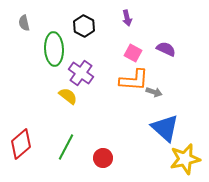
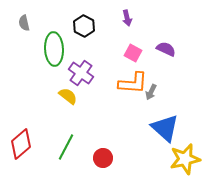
orange L-shape: moved 1 px left, 3 px down
gray arrow: moved 3 px left; rotated 98 degrees clockwise
